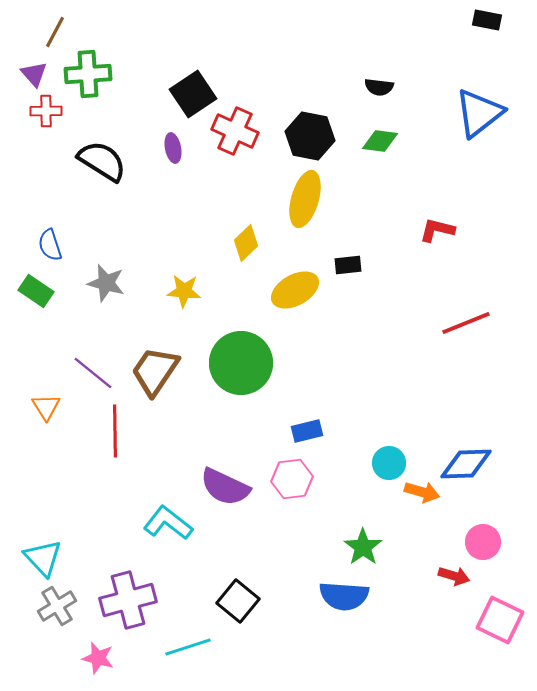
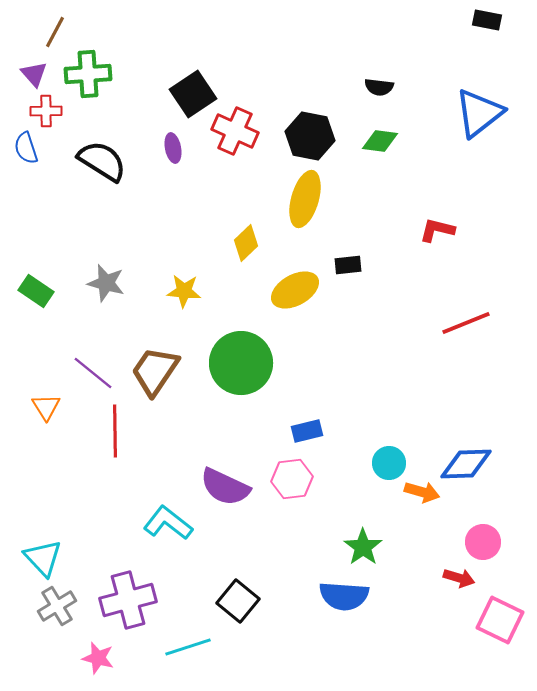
blue semicircle at (50, 245): moved 24 px left, 97 px up
red arrow at (454, 576): moved 5 px right, 2 px down
